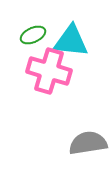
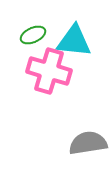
cyan triangle: moved 3 px right
